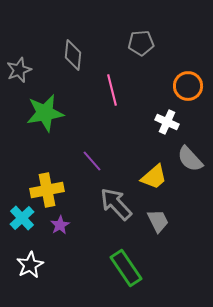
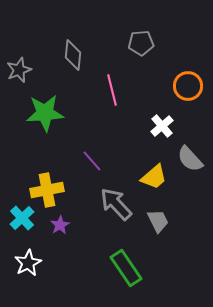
green star: rotated 6 degrees clockwise
white cross: moved 5 px left, 4 px down; rotated 25 degrees clockwise
white star: moved 2 px left, 2 px up
